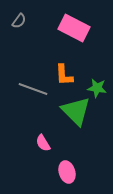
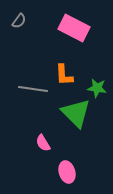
gray line: rotated 12 degrees counterclockwise
green triangle: moved 2 px down
